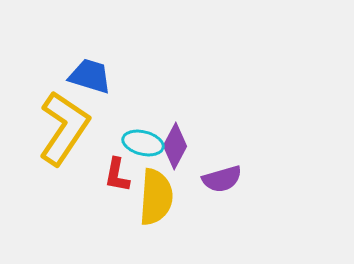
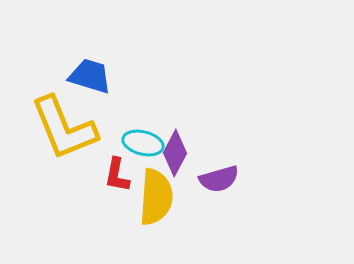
yellow L-shape: rotated 124 degrees clockwise
purple diamond: moved 7 px down
purple semicircle: moved 3 px left
